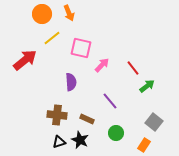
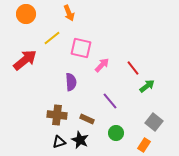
orange circle: moved 16 px left
